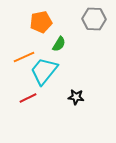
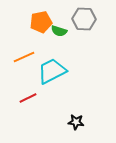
gray hexagon: moved 10 px left
green semicircle: moved 13 px up; rotated 77 degrees clockwise
cyan trapezoid: moved 8 px right; rotated 24 degrees clockwise
black star: moved 25 px down
